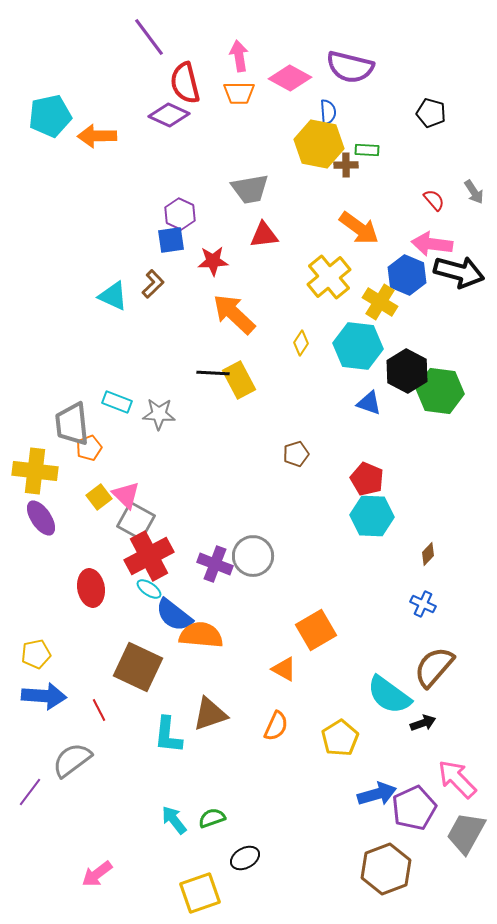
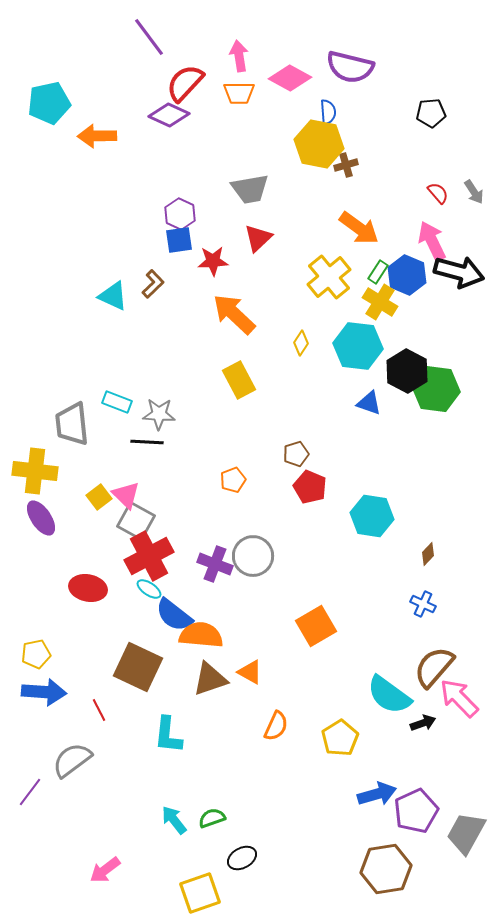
red semicircle at (185, 83): rotated 57 degrees clockwise
black pentagon at (431, 113): rotated 20 degrees counterclockwise
cyan pentagon at (50, 116): moved 1 px left, 13 px up
green rectangle at (367, 150): moved 11 px right, 122 px down; rotated 60 degrees counterclockwise
brown cross at (346, 165): rotated 15 degrees counterclockwise
red semicircle at (434, 200): moved 4 px right, 7 px up
red triangle at (264, 235): moved 6 px left, 3 px down; rotated 36 degrees counterclockwise
blue square at (171, 240): moved 8 px right
pink arrow at (432, 244): moved 3 px up; rotated 57 degrees clockwise
black line at (213, 373): moved 66 px left, 69 px down
green hexagon at (440, 391): moved 4 px left, 2 px up
orange pentagon at (89, 448): moved 144 px right, 32 px down
red pentagon at (367, 479): moved 57 px left, 8 px down
cyan hexagon at (372, 516): rotated 6 degrees clockwise
red ellipse at (91, 588): moved 3 px left; rotated 69 degrees counterclockwise
orange square at (316, 630): moved 4 px up
orange triangle at (284, 669): moved 34 px left, 3 px down
blue arrow at (44, 696): moved 4 px up
brown triangle at (210, 714): moved 35 px up
pink arrow at (457, 779): moved 2 px right, 81 px up
purple pentagon at (414, 808): moved 2 px right, 3 px down
black ellipse at (245, 858): moved 3 px left
brown hexagon at (386, 869): rotated 12 degrees clockwise
pink arrow at (97, 874): moved 8 px right, 4 px up
